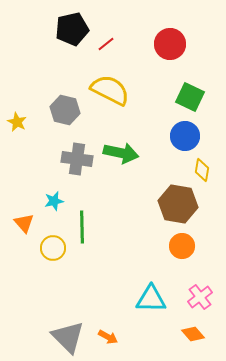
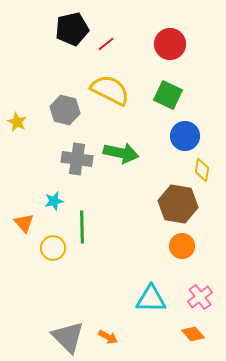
green square: moved 22 px left, 2 px up
